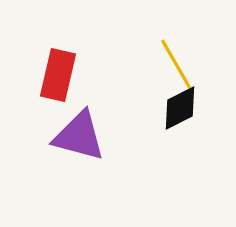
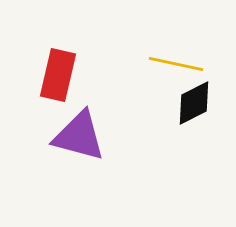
yellow line: rotated 48 degrees counterclockwise
black diamond: moved 14 px right, 5 px up
